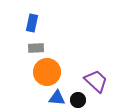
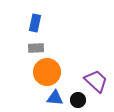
blue rectangle: moved 3 px right
blue triangle: moved 2 px left
